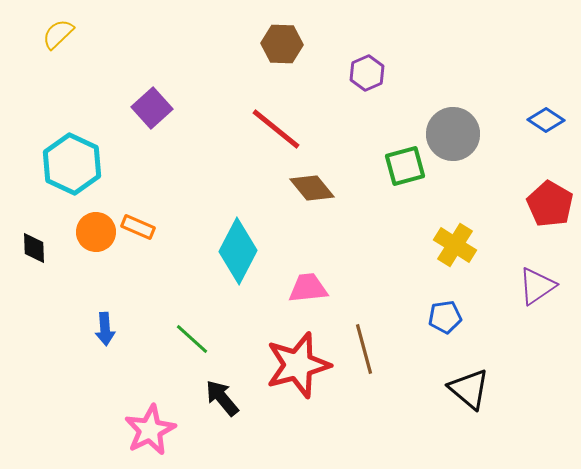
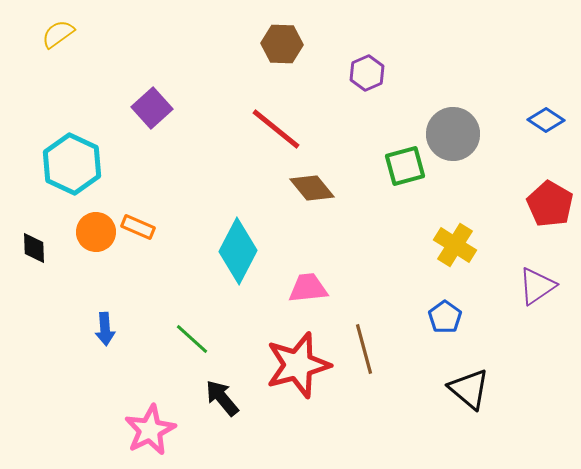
yellow semicircle: rotated 8 degrees clockwise
blue pentagon: rotated 28 degrees counterclockwise
